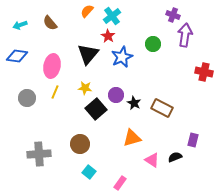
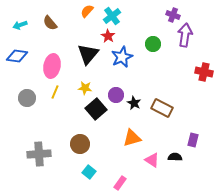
black semicircle: rotated 24 degrees clockwise
